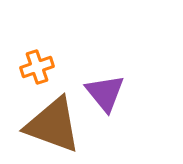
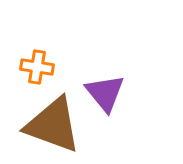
orange cross: rotated 28 degrees clockwise
